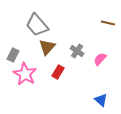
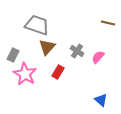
gray trapezoid: rotated 150 degrees clockwise
pink semicircle: moved 2 px left, 2 px up
